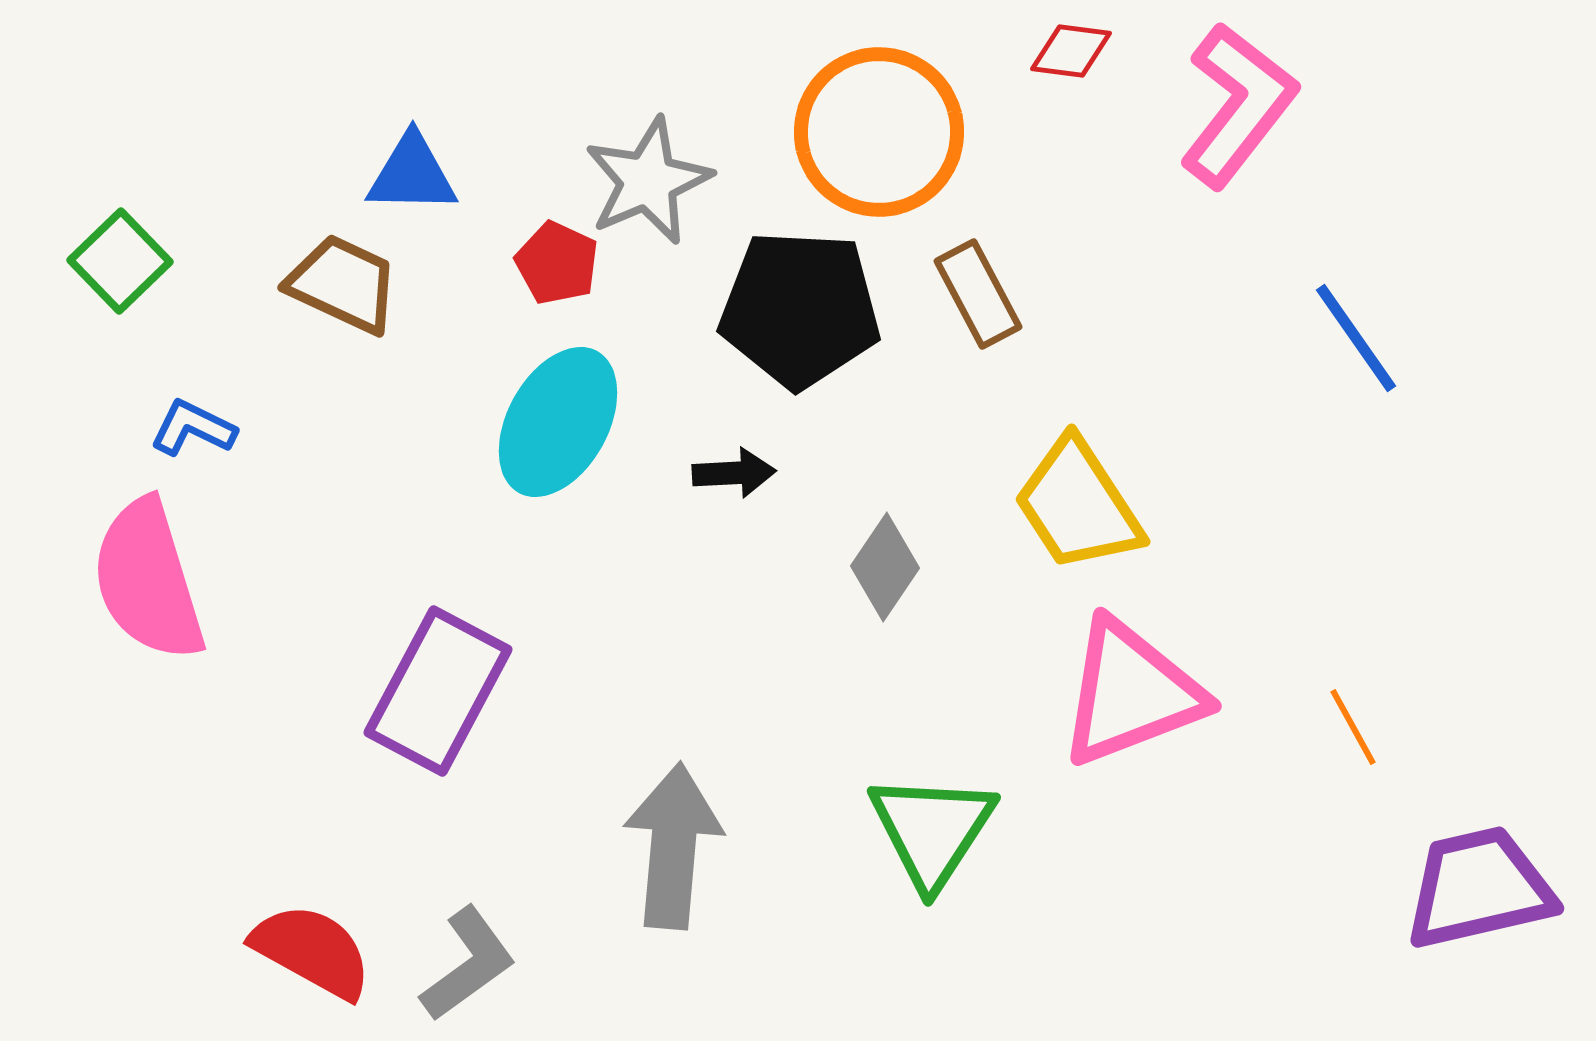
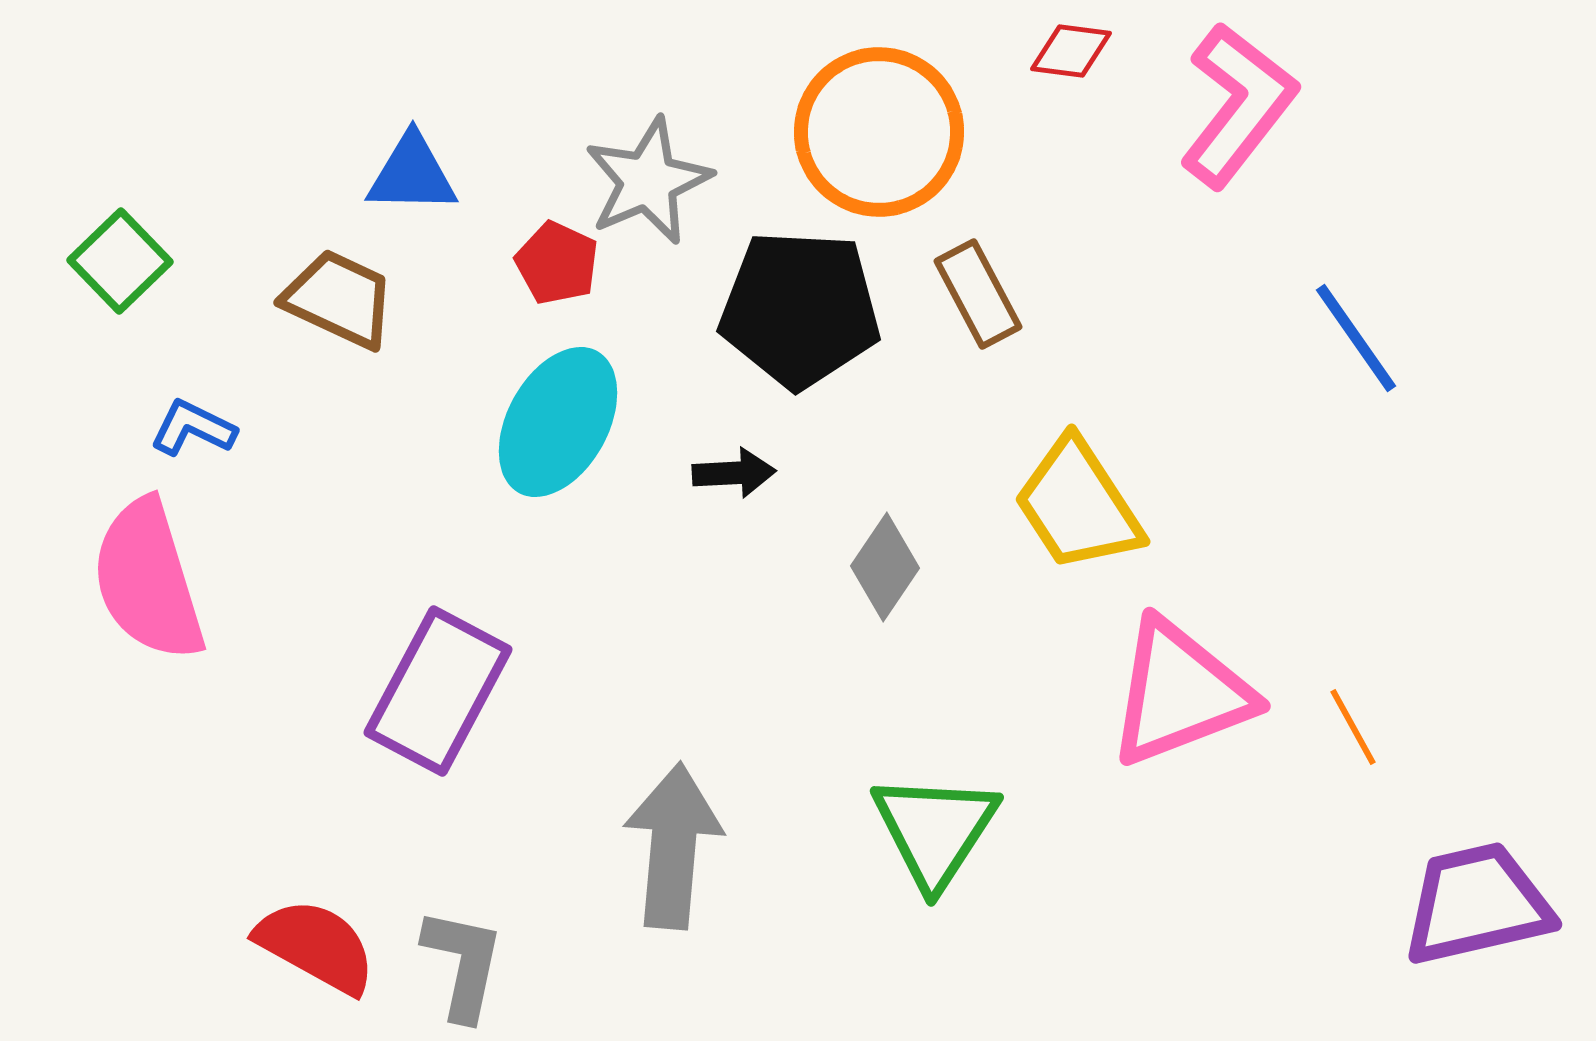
brown trapezoid: moved 4 px left, 15 px down
pink triangle: moved 49 px right
green triangle: moved 3 px right
purple trapezoid: moved 2 px left, 16 px down
red semicircle: moved 4 px right, 5 px up
gray L-shape: moved 5 px left; rotated 42 degrees counterclockwise
